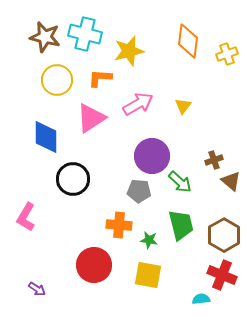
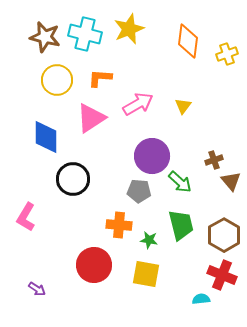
yellow star: moved 22 px up; rotated 8 degrees counterclockwise
brown triangle: rotated 10 degrees clockwise
yellow square: moved 2 px left, 1 px up
